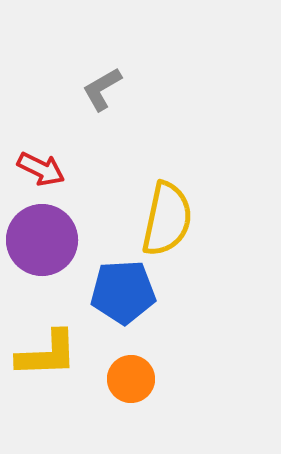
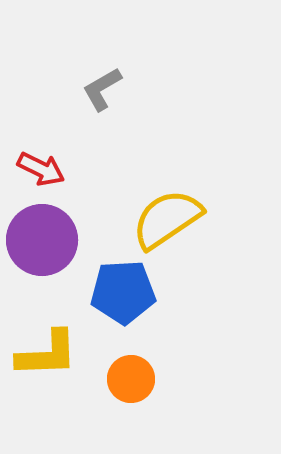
yellow semicircle: rotated 136 degrees counterclockwise
